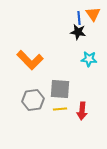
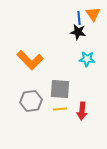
cyan star: moved 2 px left
gray hexagon: moved 2 px left, 1 px down
